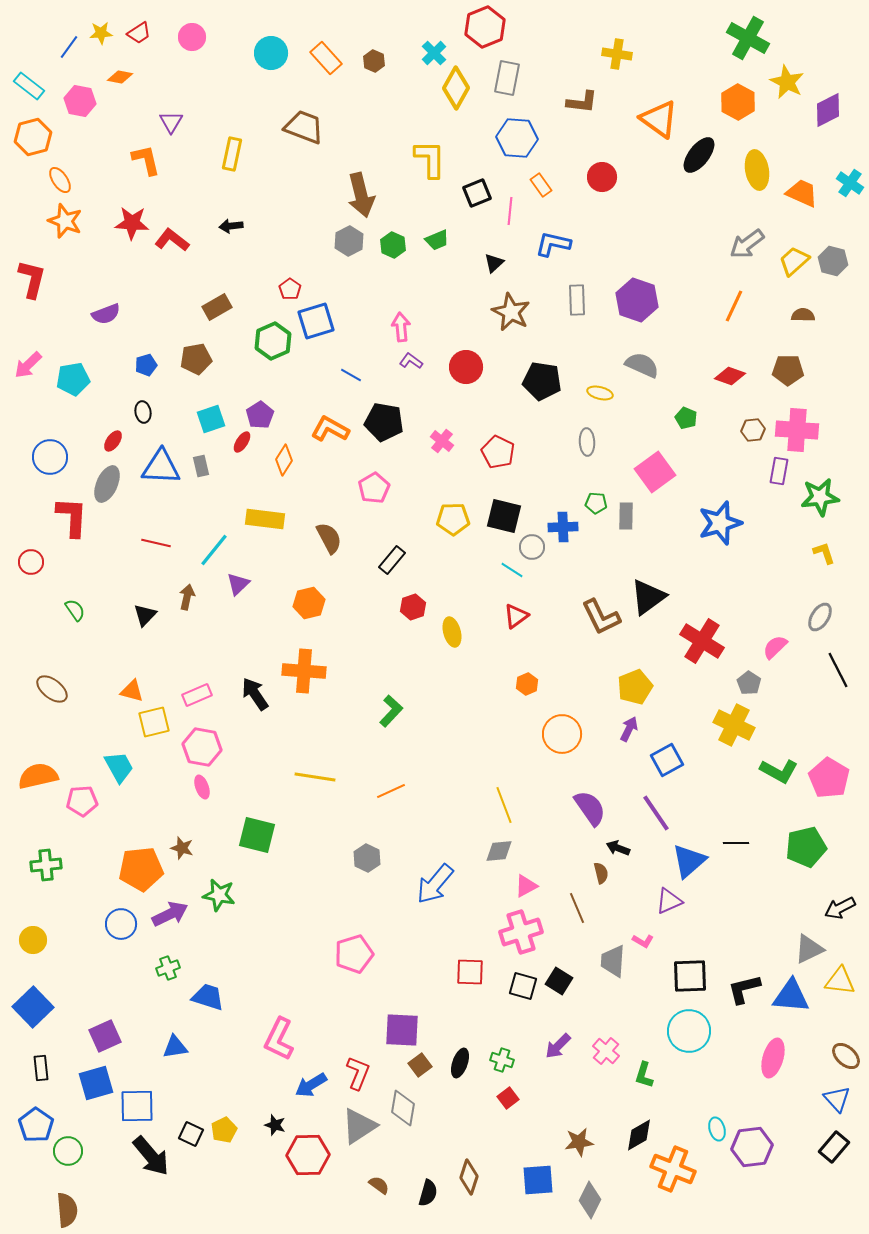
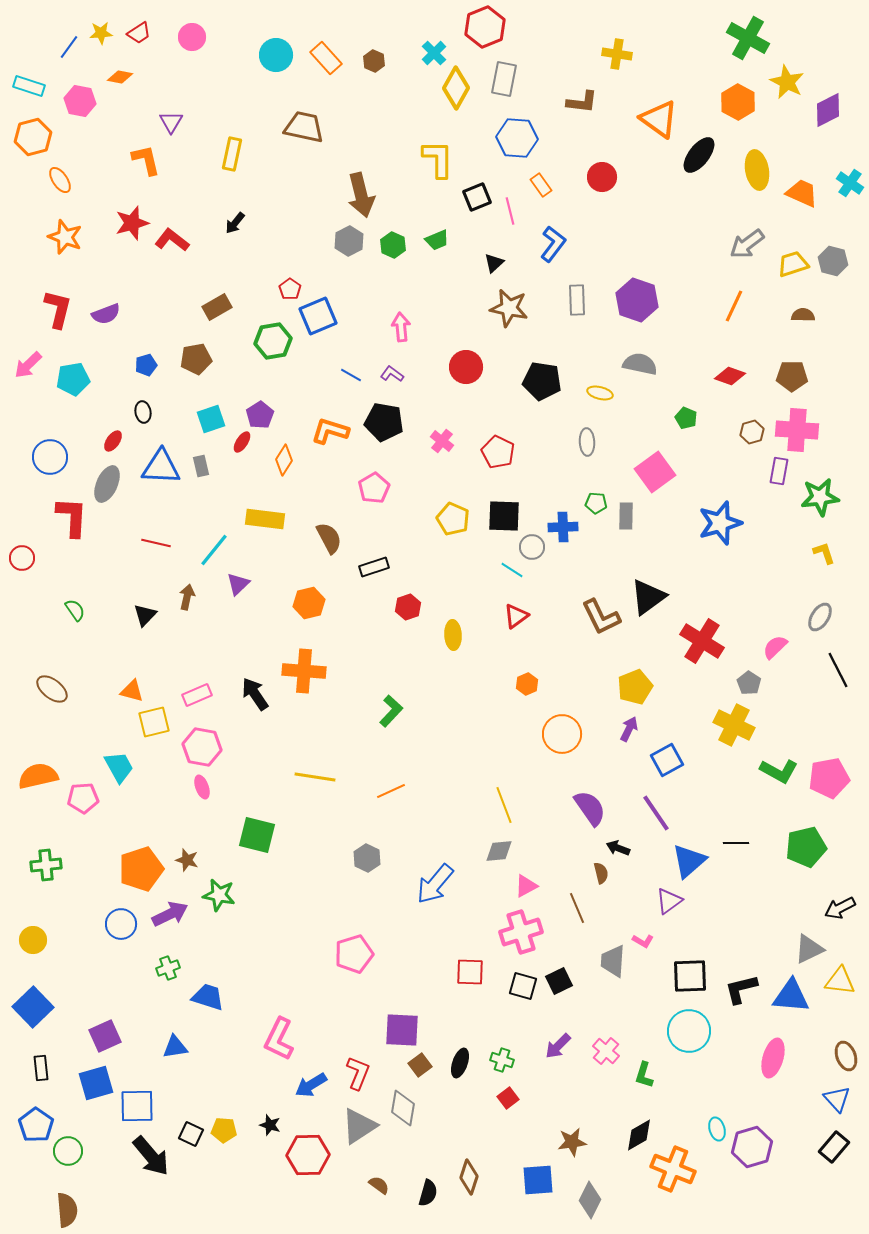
cyan circle at (271, 53): moved 5 px right, 2 px down
gray rectangle at (507, 78): moved 3 px left, 1 px down
cyan rectangle at (29, 86): rotated 20 degrees counterclockwise
brown trapezoid at (304, 127): rotated 9 degrees counterclockwise
yellow L-shape at (430, 159): moved 8 px right
black square at (477, 193): moved 4 px down
pink line at (510, 211): rotated 20 degrees counterclockwise
orange star at (65, 221): moved 16 px down
red star at (132, 223): rotated 20 degrees counterclockwise
black arrow at (231, 226): moved 4 px right, 3 px up; rotated 45 degrees counterclockwise
blue L-shape at (553, 244): rotated 114 degrees clockwise
yellow trapezoid at (794, 261): moved 1 px left, 3 px down; rotated 24 degrees clockwise
red L-shape at (32, 279): moved 26 px right, 30 px down
brown star at (511, 312): moved 2 px left, 4 px up; rotated 15 degrees counterclockwise
blue square at (316, 321): moved 2 px right, 5 px up; rotated 6 degrees counterclockwise
green hexagon at (273, 341): rotated 15 degrees clockwise
purple L-shape at (411, 361): moved 19 px left, 13 px down
gray semicircle at (642, 365): moved 2 px left, 1 px up; rotated 12 degrees counterclockwise
brown pentagon at (788, 370): moved 4 px right, 6 px down
orange L-shape at (330, 429): moved 2 px down; rotated 12 degrees counterclockwise
brown hexagon at (753, 430): moved 1 px left, 2 px down; rotated 10 degrees counterclockwise
black square at (504, 516): rotated 12 degrees counterclockwise
yellow pentagon at (453, 519): rotated 24 degrees clockwise
black rectangle at (392, 560): moved 18 px left, 7 px down; rotated 32 degrees clockwise
red circle at (31, 562): moved 9 px left, 4 px up
red hexagon at (413, 607): moved 5 px left
yellow ellipse at (452, 632): moved 1 px right, 3 px down; rotated 12 degrees clockwise
pink pentagon at (829, 778): rotated 30 degrees clockwise
pink pentagon at (82, 801): moved 1 px right, 3 px up
brown star at (182, 848): moved 5 px right, 12 px down
orange pentagon at (141, 869): rotated 12 degrees counterclockwise
purple triangle at (669, 901): rotated 12 degrees counterclockwise
black square at (559, 981): rotated 32 degrees clockwise
black L-shape at (744, 989): moved 3 px left
brown ellipse at (846, 1056): rotated 28 degrees clockwise
black star at (275, 1125): moved 5 px left
yellow pentagon at (224, 1130): rotated 30 degrees clockwise
brown star at (579, 1142): moved 7 px left
purple hexagon at (752, 1147): rotated 9 degrees counterclockwise
